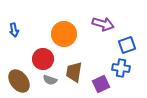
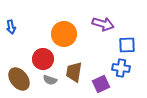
blue arrow: moved 3 px left, 3 px up
blue square: rotated 18 degrees clockwise
brown ellipse: moved 2 px up
